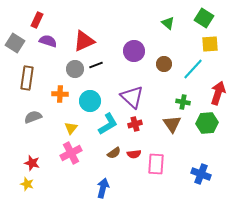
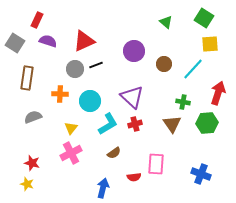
green triangle: moved 2 px left, 1 px up
red semicircle: moved 23 px down
